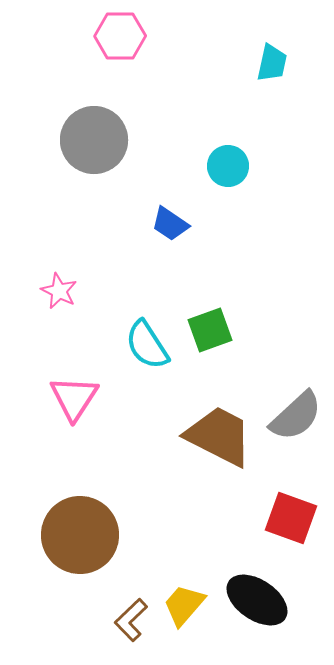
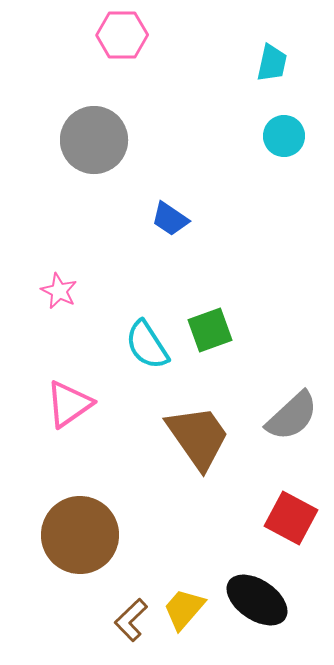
pink hexagon: moved 2 px right, 1 px up
cyan circle: moved 56 px right, 30 px up
blue trapezoid: moved 5 px up
pink triangle: moved 5 px left, 6 px down; rotated 22 degrees clockwise
gray semicircle: moved 4 px left
brown trapezoid: moved 21 px left, 1 px down; rotated 28 degrees clockwise
red square: rotated 8 degrees clockwise
yellow trapezoid: moved 4 px down
